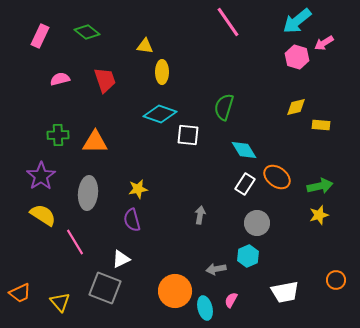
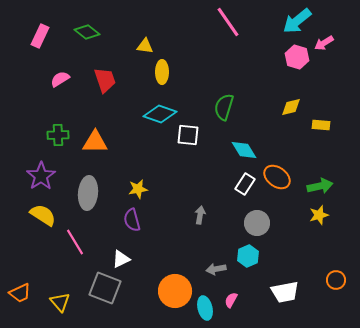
pink semicircle at (60, 79): rotated 18 degrees counterclockwise
yellow diamond at (296, 107): moved 5 px left
